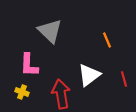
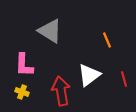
gray triangle: rotated 12 degrees counterclockwise
pink L-shape: moved 5 px left
red arrow: moved 3 px up
